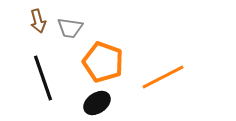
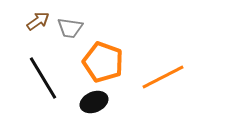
brown arrow: rotated 110 degrees counterclockwise
black line: rotated 12 degrees counterclockwise
black ellipse: moved 3 px left, 1 px up; rotated 12 degrees clockwise
